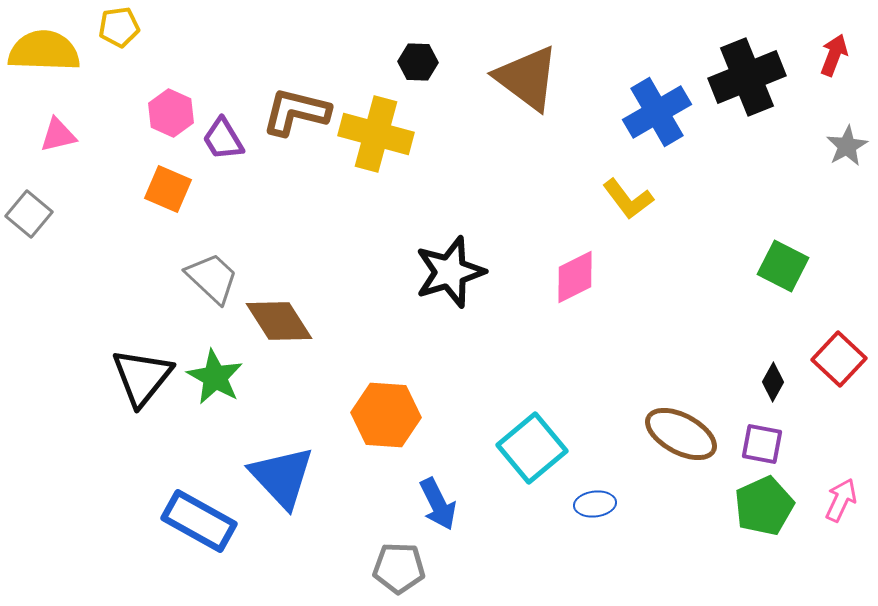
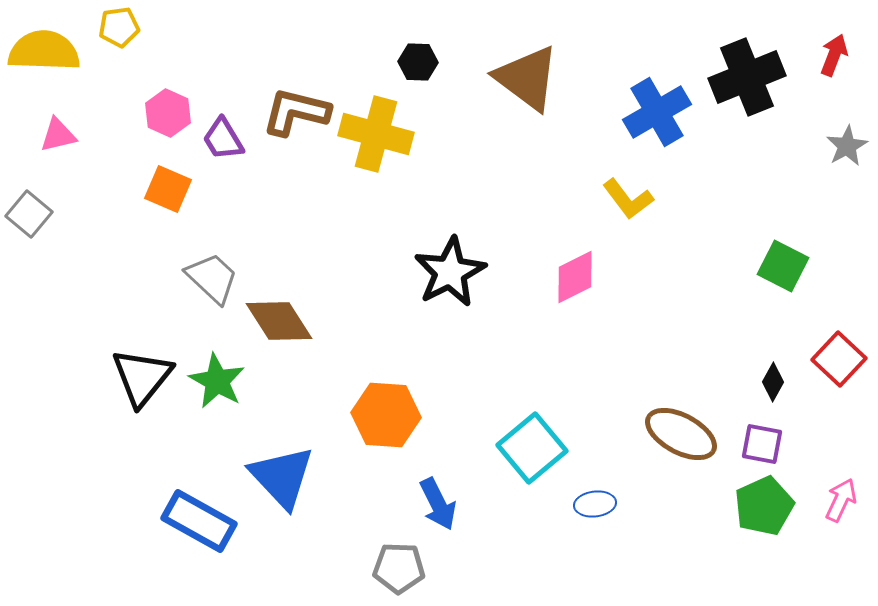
pink hexagon: moved 3 px left
black star: rotated 10 degrees counterclockwise
green star: moved 2 px right, 4 px down
